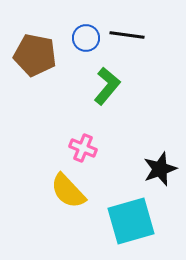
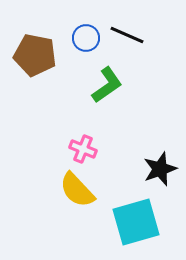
black line: rotated 16 degrees clockwise
green L-shape: moved 1 px up; rotated 15 degrees clockwise
pink cross: moved 1 px down
yellow semicircle: moved 9 px right, 1 px up
cyan square: moved 5 px right, 1 px down
